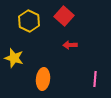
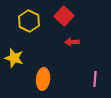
red arrow: moved 2 px right, 3 px up
